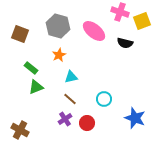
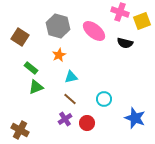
brown square: moved 3 px down; rotated 12 degrees clockwise
